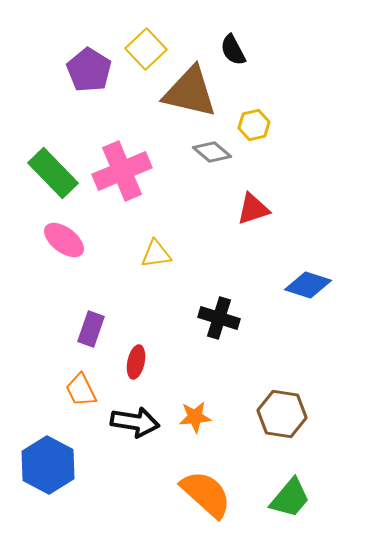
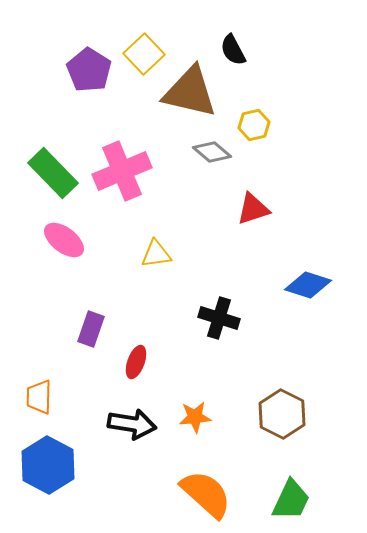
yellow square: moved 2 px left, 5 px down
red ellipse: rotated 8 degrees clockwise
orange trapezoid: moved 42 px left, 7 px down; rotated 27 degrees clockwise
brown hexagon: rotated 18 degrees clockwise
black arrow: moved 3 px left, 2 px down
green trapezoid: moved 1 px right, 2 px down; rotated 15 degrees counterclockwise
